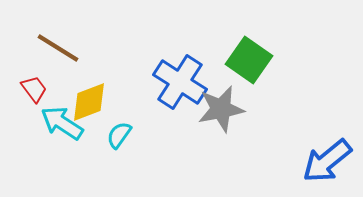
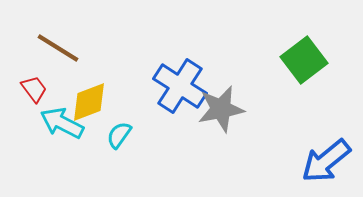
green square: moved 55 px right; rotated 18 degrees clockwise
blue cross: moved 4 px down
cyan arrow: rotated 6 degrees counterclockwise
blue arrow: moved 1 px left
